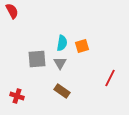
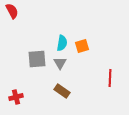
red line: rotated 24 degrees counterclockwise
red cross: moved 1 px left, 1 px down; rotated 32 degrees counterclockwise
